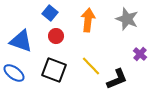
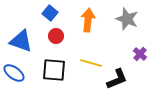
yellow line: moved 3 px up; rotated 30 degrees counterclockwise
black square: rotated 15 degrees counterclockwise
